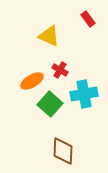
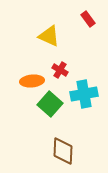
orange ellipse: rotated 25 degrees clockwise
